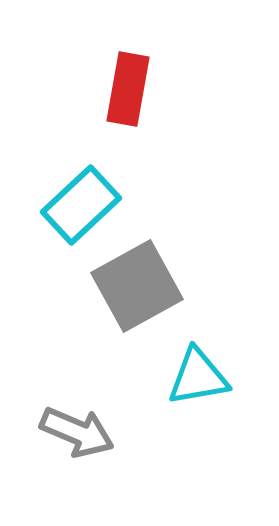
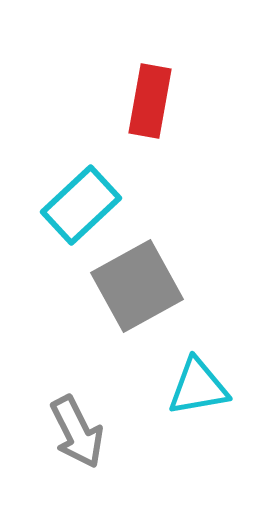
red rectangle: moved 22 px right, 12 px down
cyan triangle: moved 10 px down
gray arrow: rotated 40 degrees clockwise
